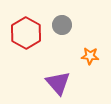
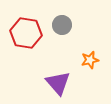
red hexagon: rotated 20 degrees counterclockwise
orange star: moved 4 px down; rotated 18 degrees counterclockwise
